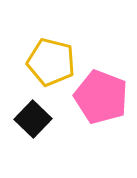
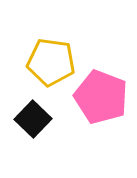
yellow pentagon: rotated 6 degrees counterclockwise
